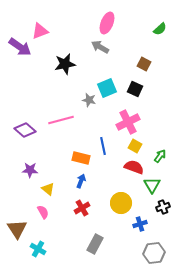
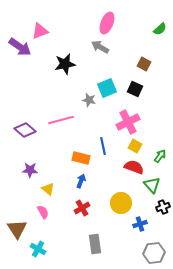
green triangle: rotated 12 degrees counterclockwise
gray rectangle: rotated 36 degrees counterclockwise
